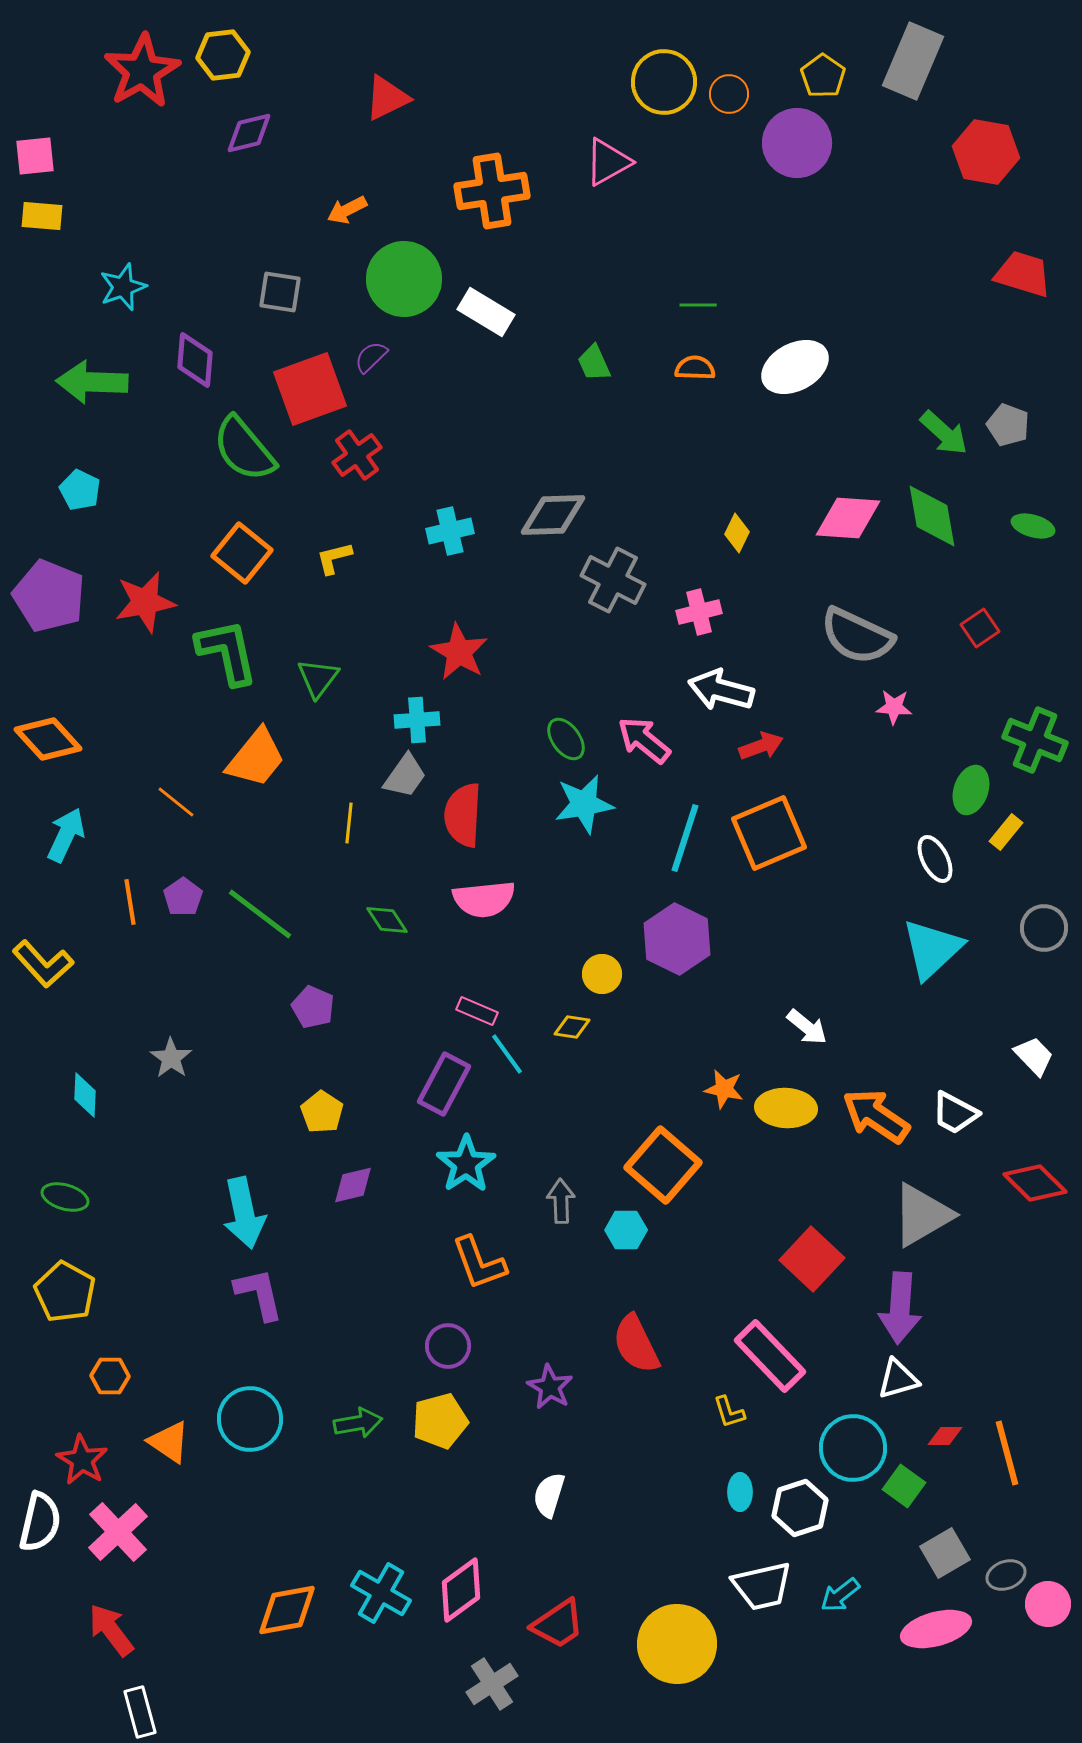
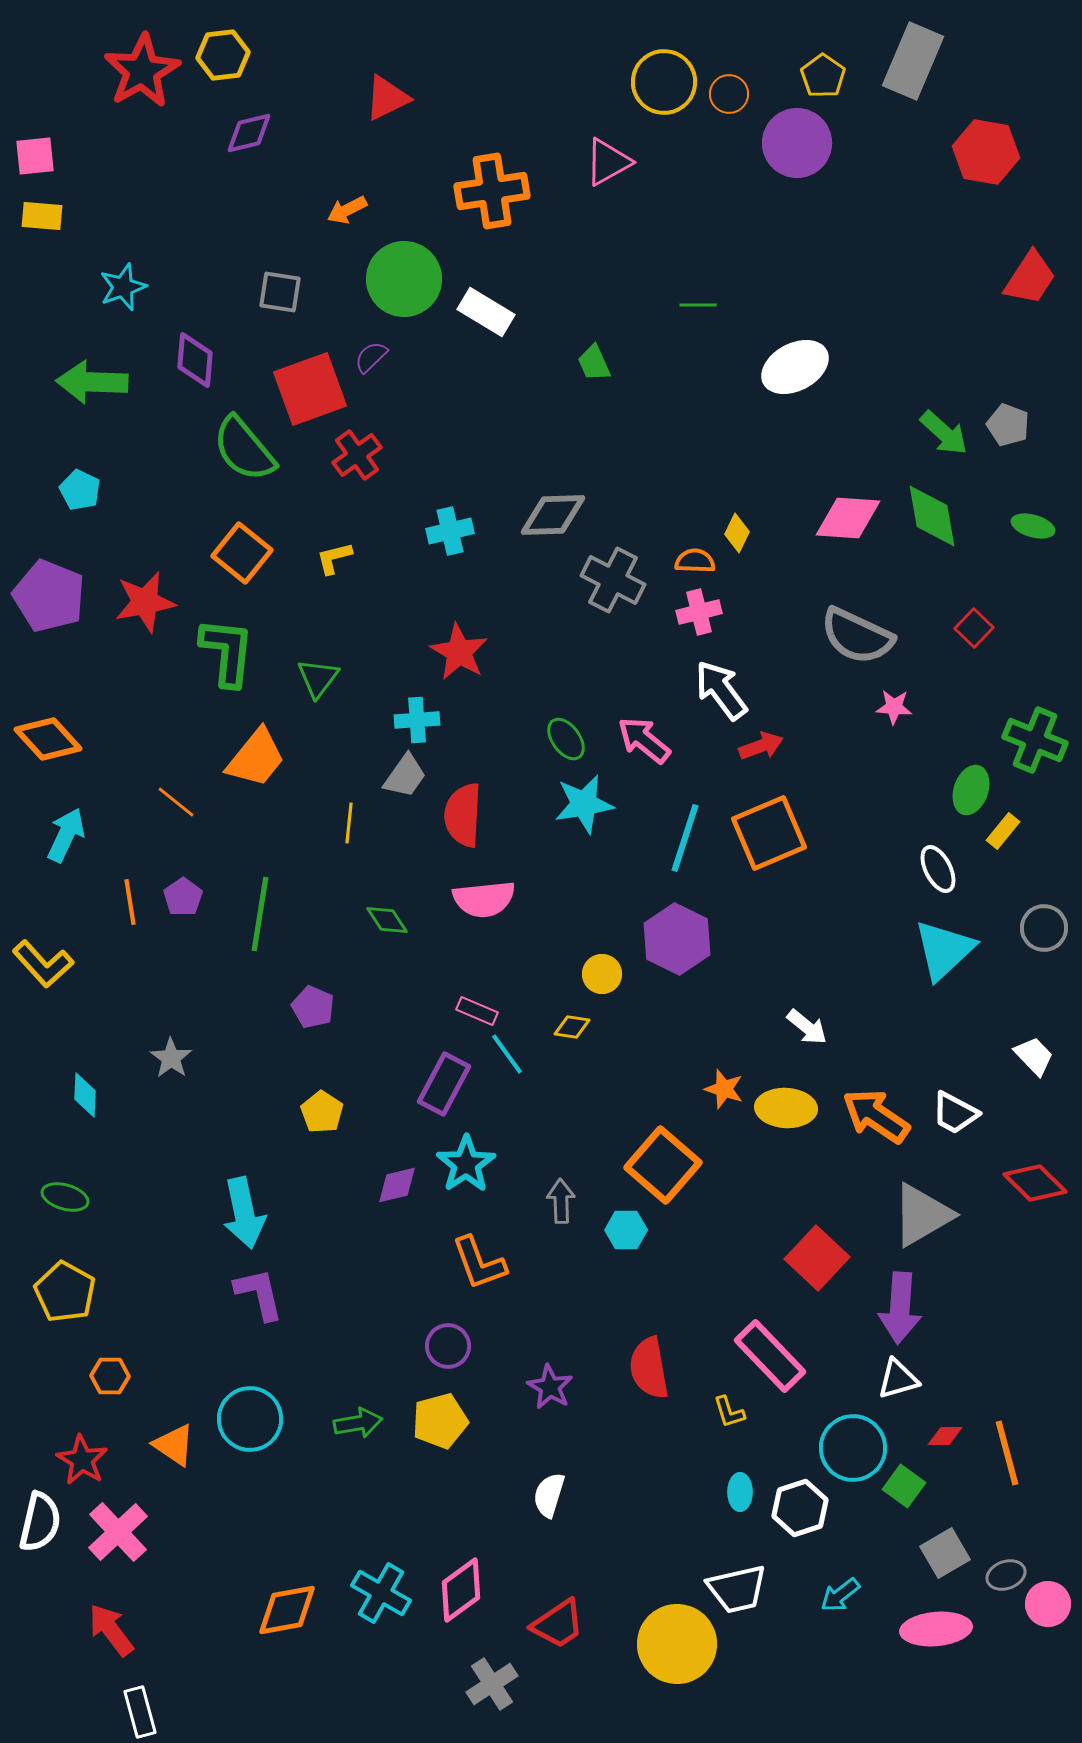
red trapezoid at (1023, 274): moved 7 px right, 4 px down; rotated 106 degrees clockwise
orange semicircle at (695, 368): moved 193 px down
red square at (980, 628): moved 6 px left; rotated 12 degrees counterclockwise
green L-shape at (227, 652): rotated 18 degrees clockwise
white arrow at (721, 690): rotated 38 degrees clockwise
yellow rectangle at (1006, 832): moved 3 px left, 1 px up
white ellipse at (935, 859): moved 3 px right, 10 px down
green line at (260, 914): rotated 62 degrees clockwise
cyan triangle at (932, 949): moved 12 px right, 1 px down
orange star at (724, 1089): rotated 6 degrees clockwise
purple diamond at (353, 1185): moved 44 px right
red square at (812, 1259): moved 5 px right, 1 px up
red semicircle at (636, 1344): moved 13 px right, 24 px down; rotated 16 degrees clockwise
orange triangle at (169, 1442): moved 5 px right, 3 px down
white trapezoid at (762, 1586): moved 25 px left, 3 px down
pink ellipse at (936, 1629): rotated 10 degrees clockwise
